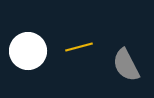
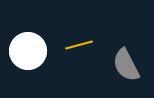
yellow line: moved 2 px up
